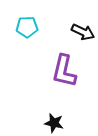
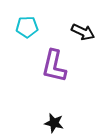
purple L-shape: moved 10 px left, 5 px up
